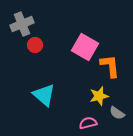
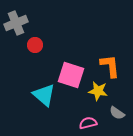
gray cross: moved 6 px left, 1 px up
pink square: moved 14 px left, 28 px down; rotated 12 degrees counterclockwise
yellow star: moved 1 px left, 5 px up; rotated 24 degrees clockwise
